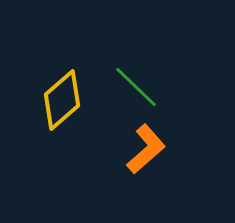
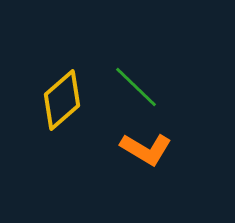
orange L-shape: rotated 72 degrees clockwise
